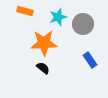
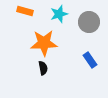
cyan star: moved 1 px right, 3 px up
gray circle: moved 6 px right, 2 px up
black semicircle: rotated 40 degrees clockwise
